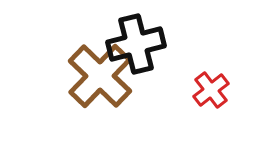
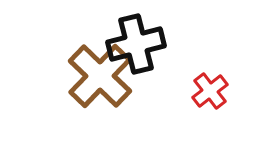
red cross: moved 1 px left, 1 px down
